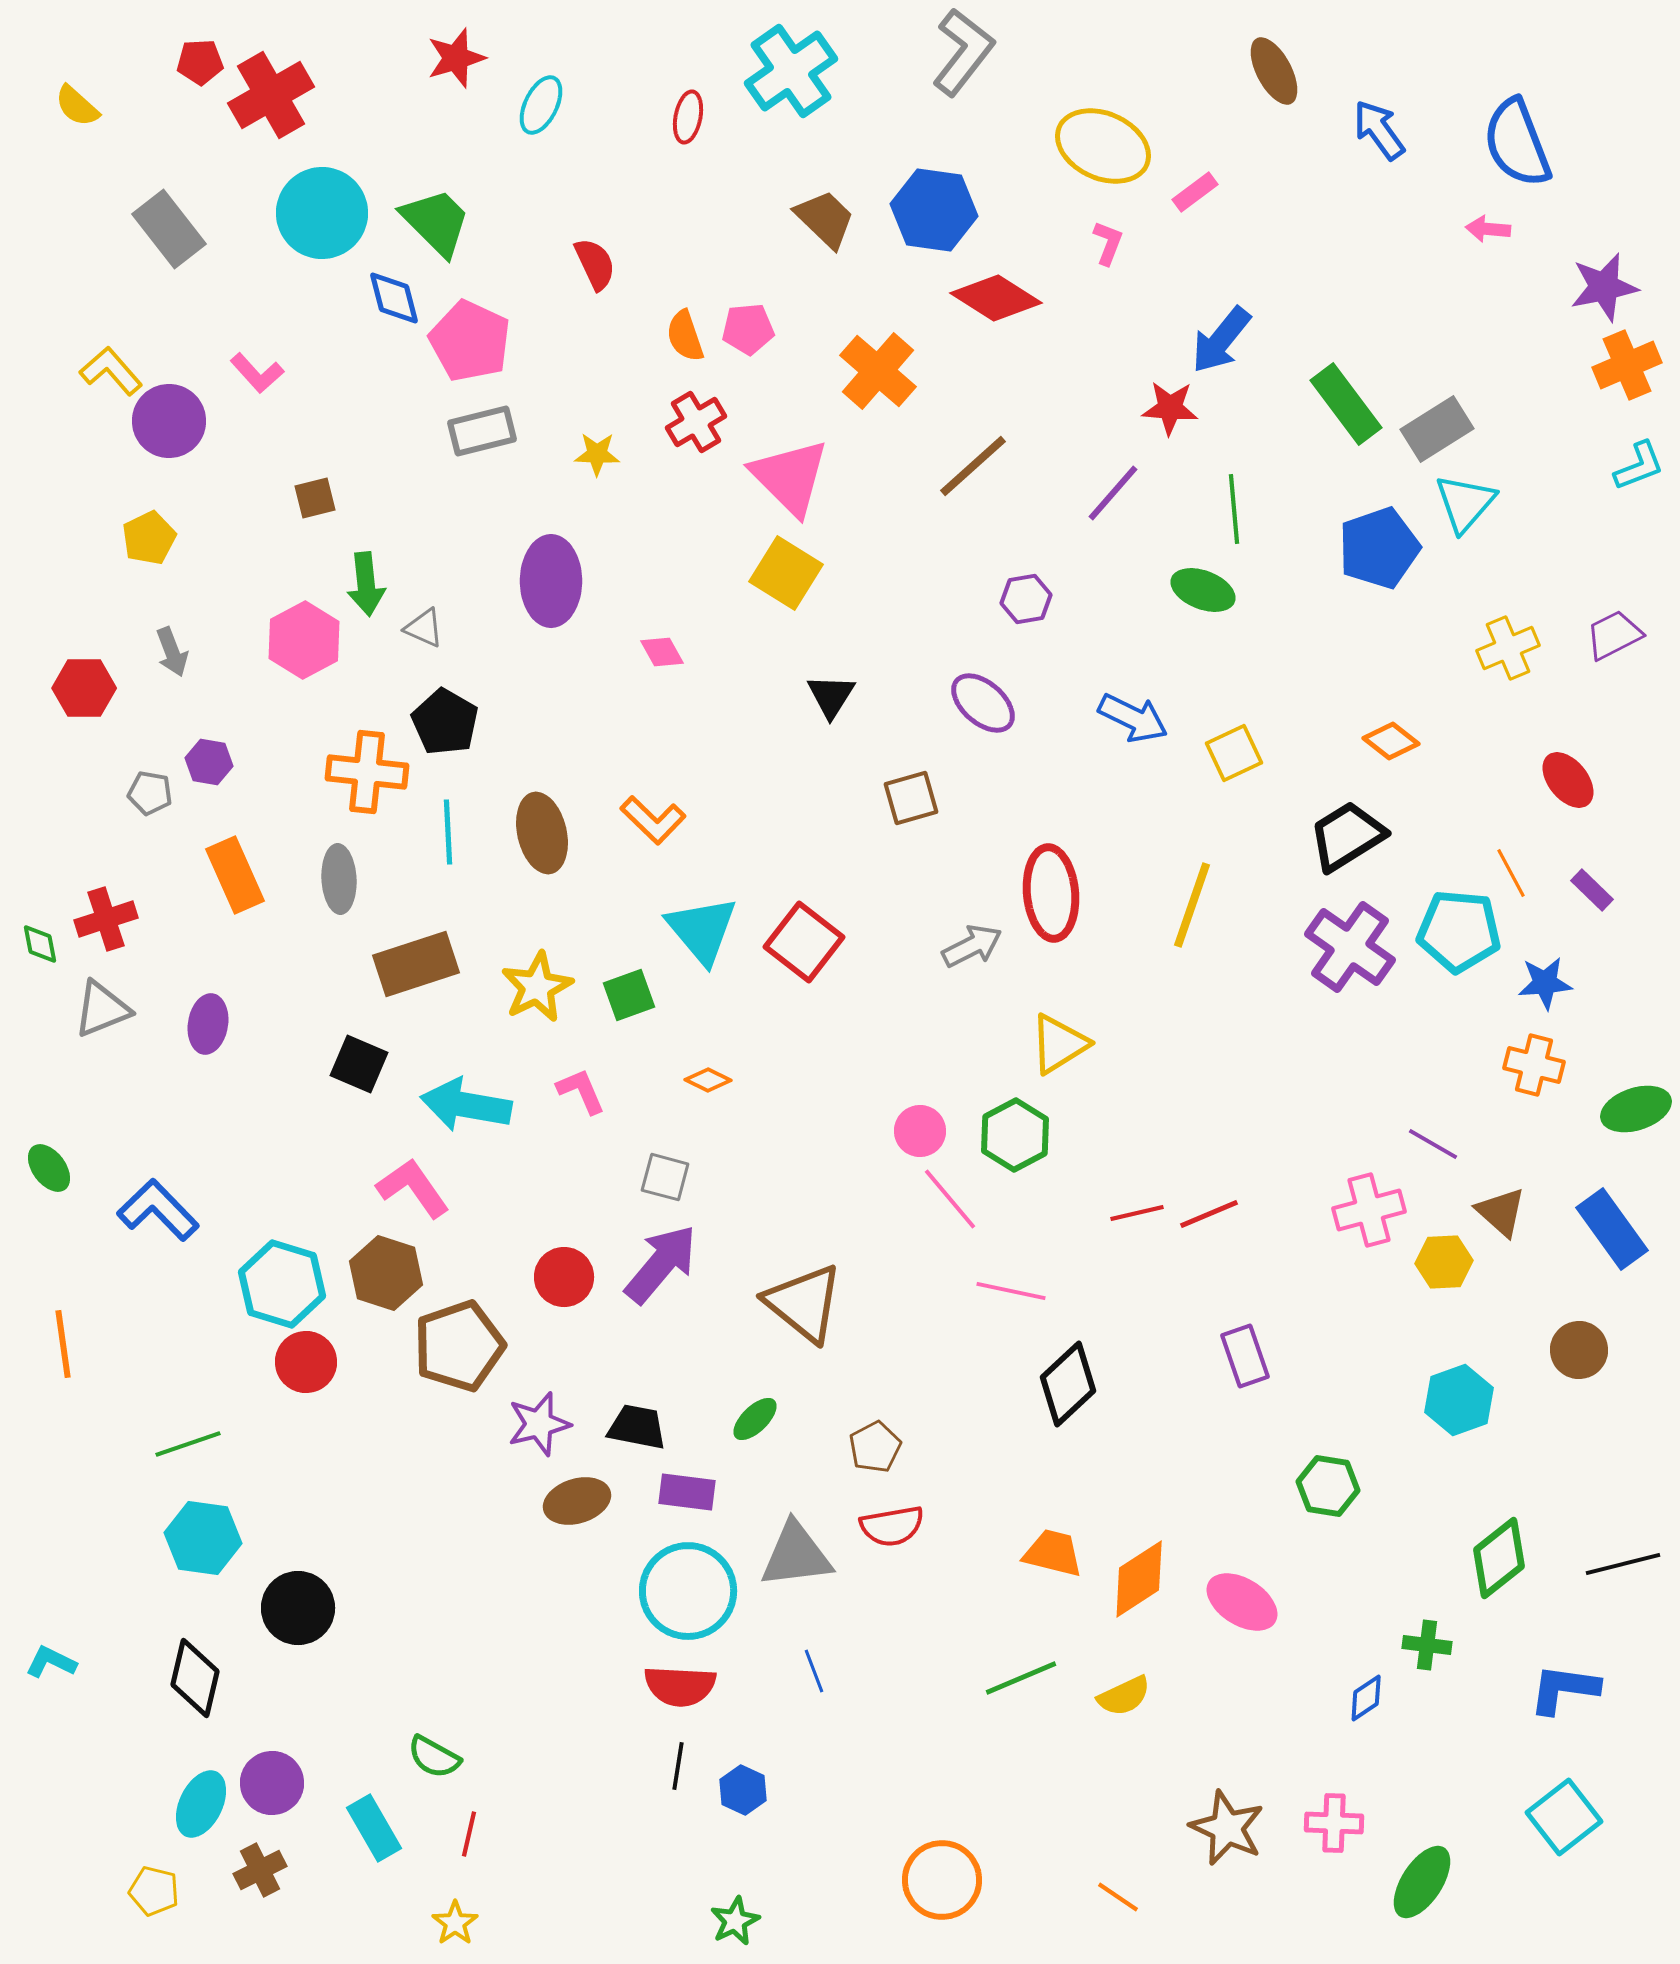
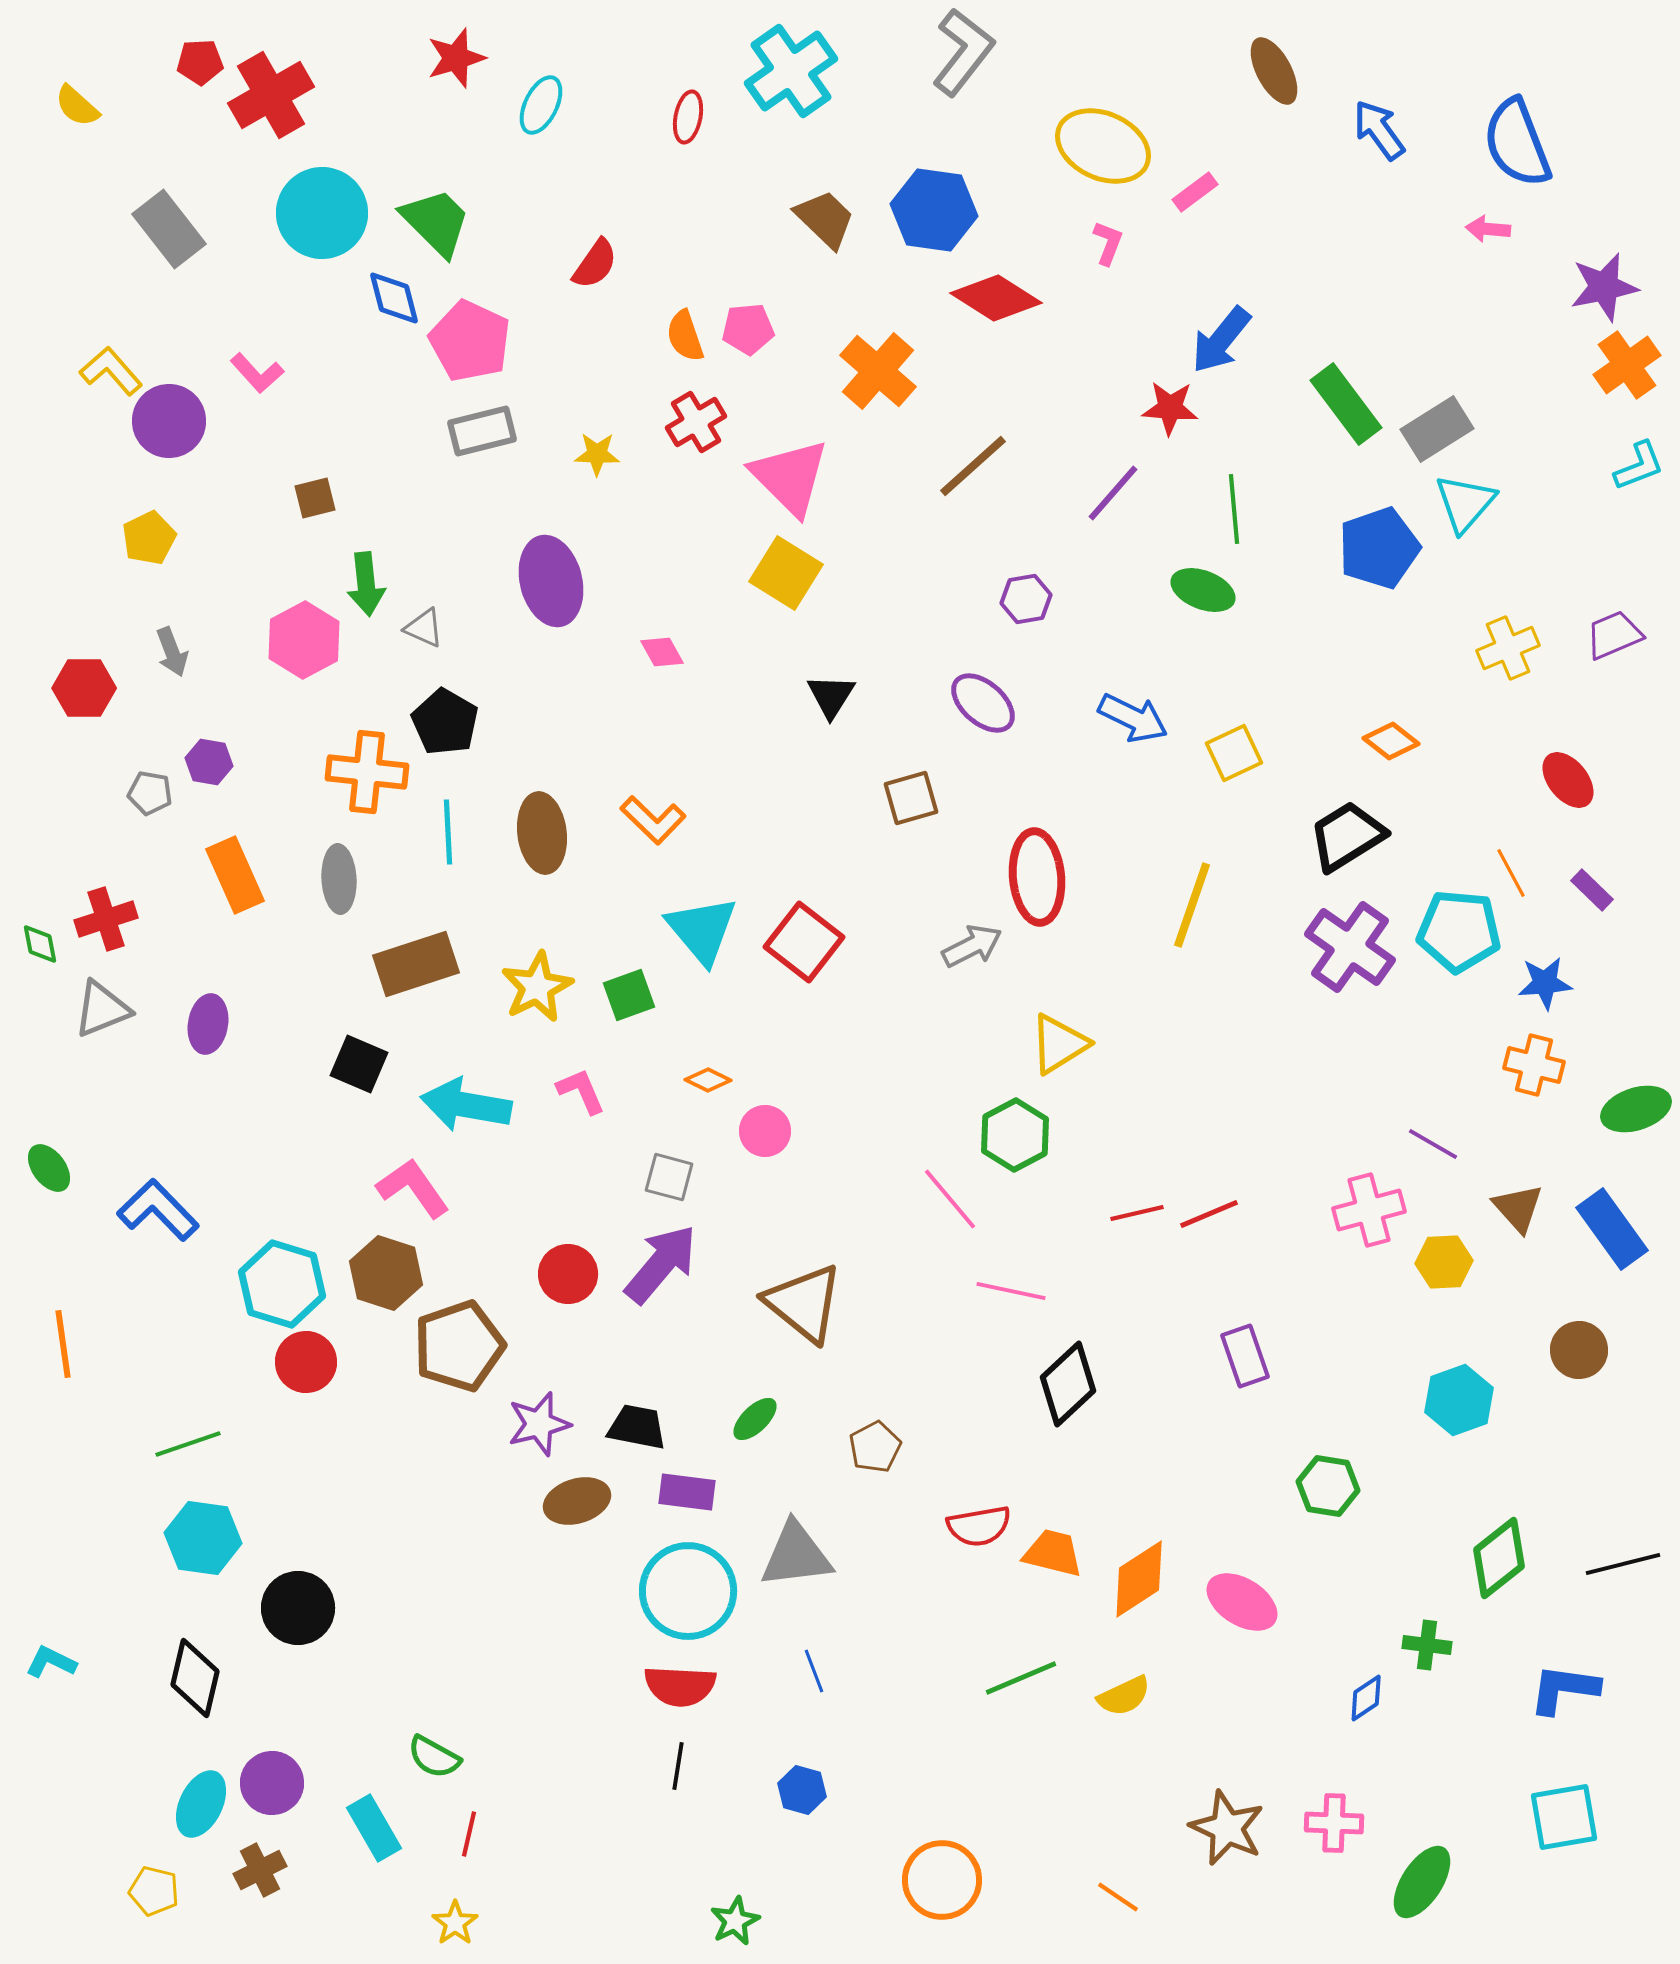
red semicircle at (595, 264): rotated 60 degrees clockwise
orange cross at (1627, 365): rotated 12 degrees counterclockwise
purple ellipse at (551, 581): rotated 14 degrees counterclockwise
purple trapezoid at (1614, 635): rotated 4 degrees clockwise
brown ellipse at (542, 833): rotated 6 degrees clockwise
red ellipse at (1051, 893): moved 14 px left, 16 px up
pink circle at (920, 1131): moved 155 px left
gray square at (665, 1177): moved 4 px right
brown triangle at (1501, 1212): moved 17 px right, 4 px up; rotated 6 degrees clockwise
red circle at (564, 1277): moved 4 px right, 3 px up
red semicircle at (892, 1526): moved 87 px right
blue hexagon at (743, 1790): moved 59 px right; rotated 9 degrees counterclockwise
cyan square at (1564, 1817): rotated 28 degrees clockwise
